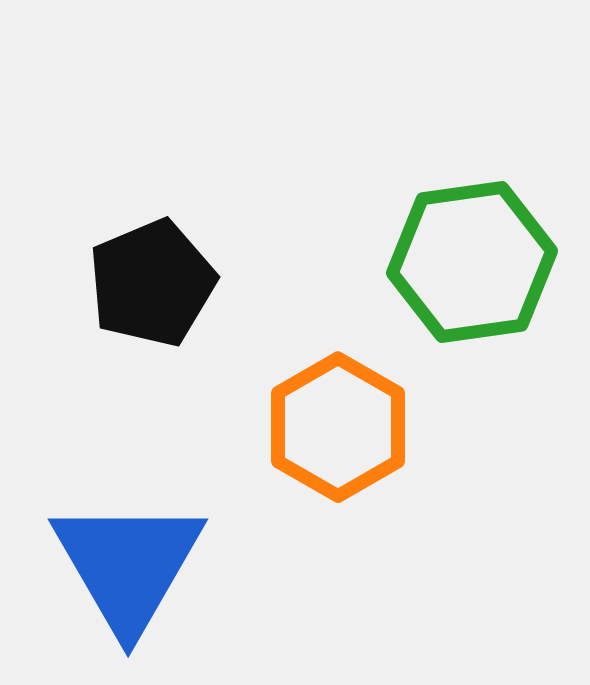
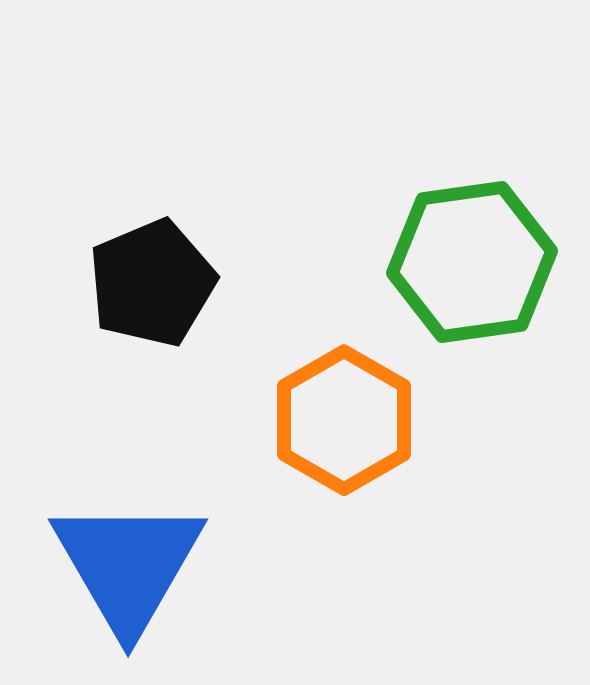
orange hexagon: moved 6 px right, 7 px up
